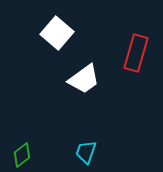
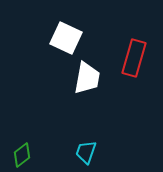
white square: moved 9 px right, 5 px down; rotated 16 degrees counterclockwise
red rectangle: moved 2 px left, 5 px down
white trapezoid: moved 3 px right, 1 px up; rotated 44 degrees counterclockwise
